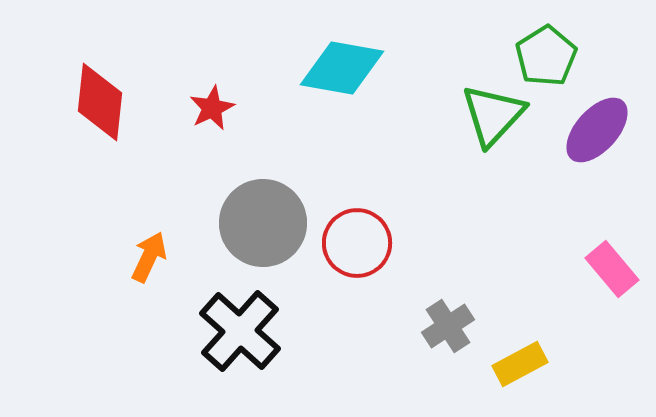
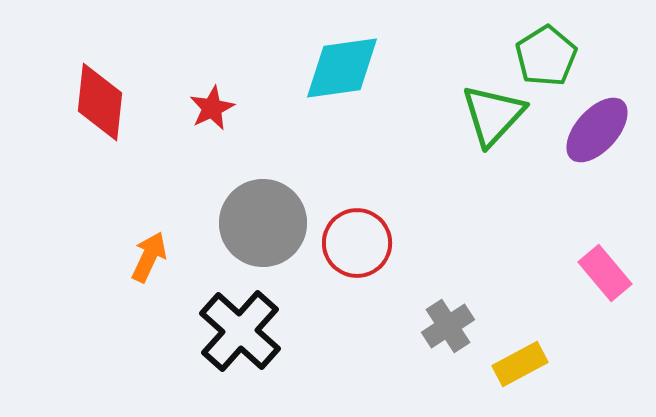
cyan diamond: rotated 18 degrees counterclockwise
pink rectangle: moved 7 px left, 4 px down
